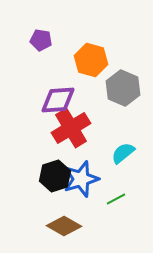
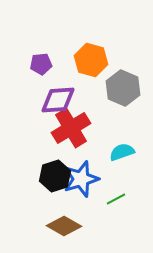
purple pentagon: moved 24 px down; rotated 15 degrees counterclockwise
cyan semicircle: moved 1 px left, 1 px up; rotated 20 degrees clockwise
